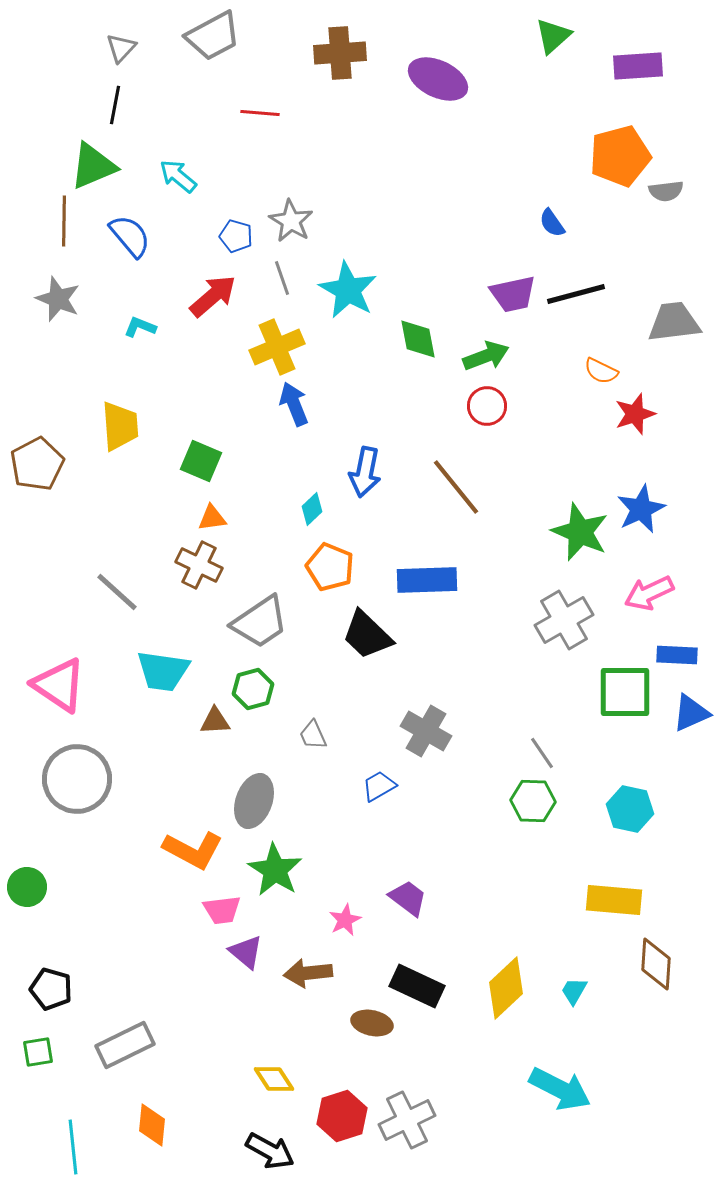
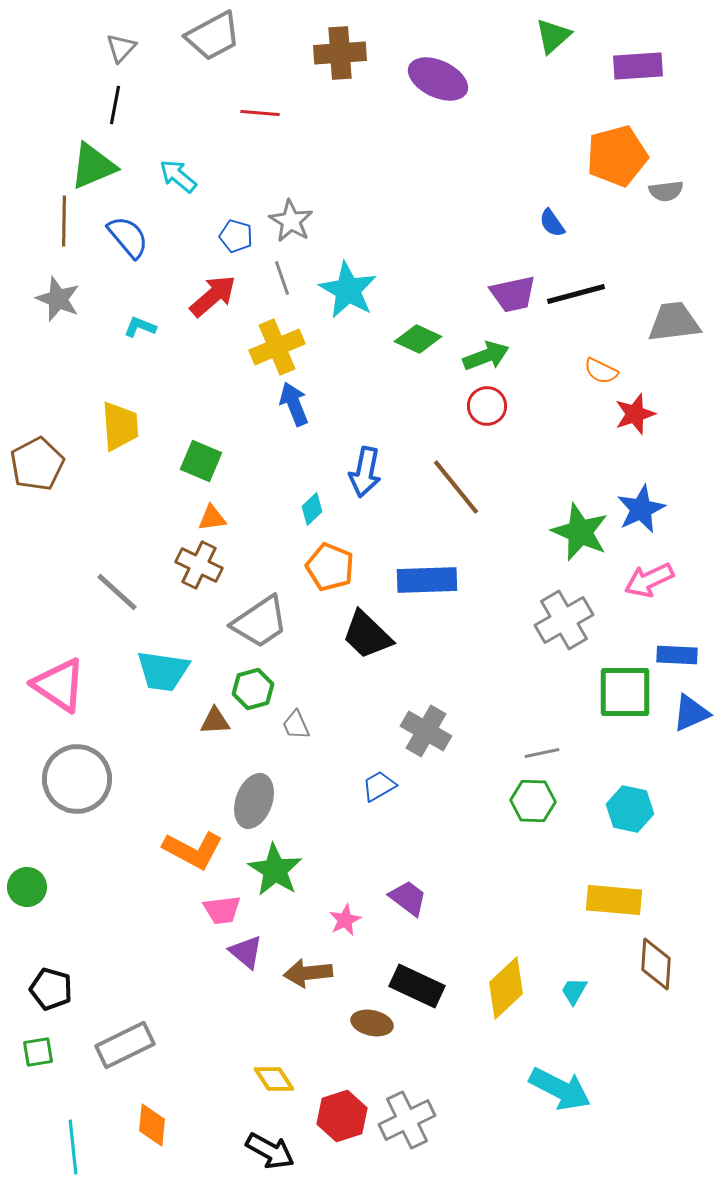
orange pentagon at (620, 156): moved 3 px left
blue semicircle at (130, 236): moved 2 px left, 1 px down
green diamond at (418, 339): rotated 54 degrees counterclockwise
pink arrow at (649, 593): moved 13 px up
gray trapezoid at (313, 735): moved 17 px left, 10 px up
gray line at (542, 753): rotated 68 degrees counterclockwise
